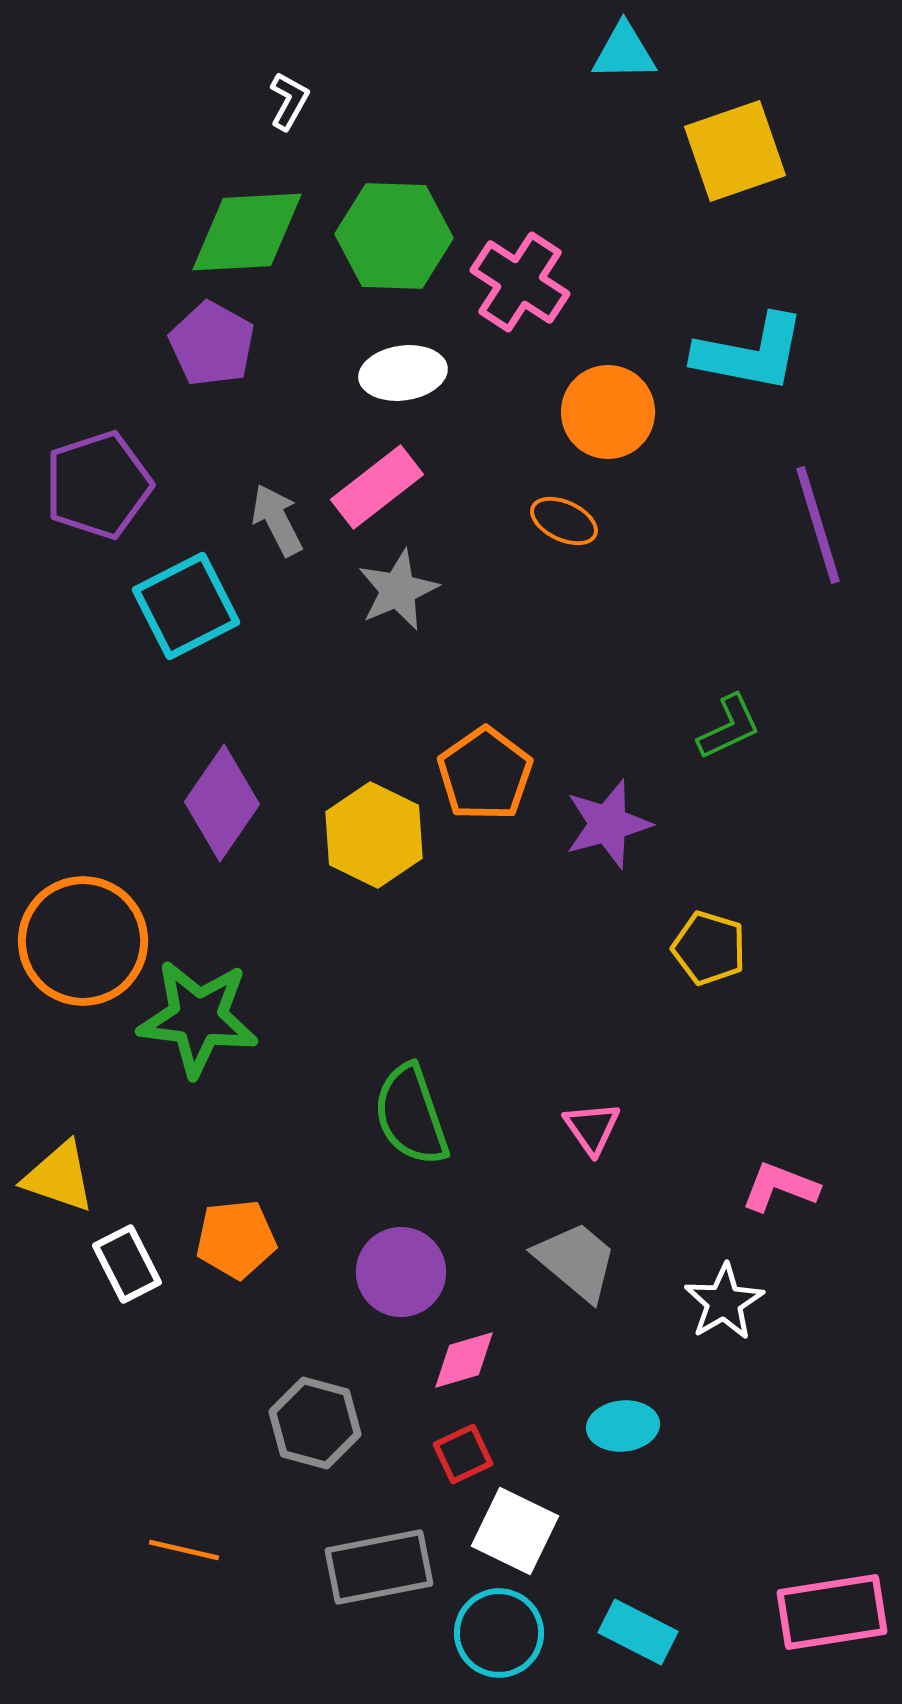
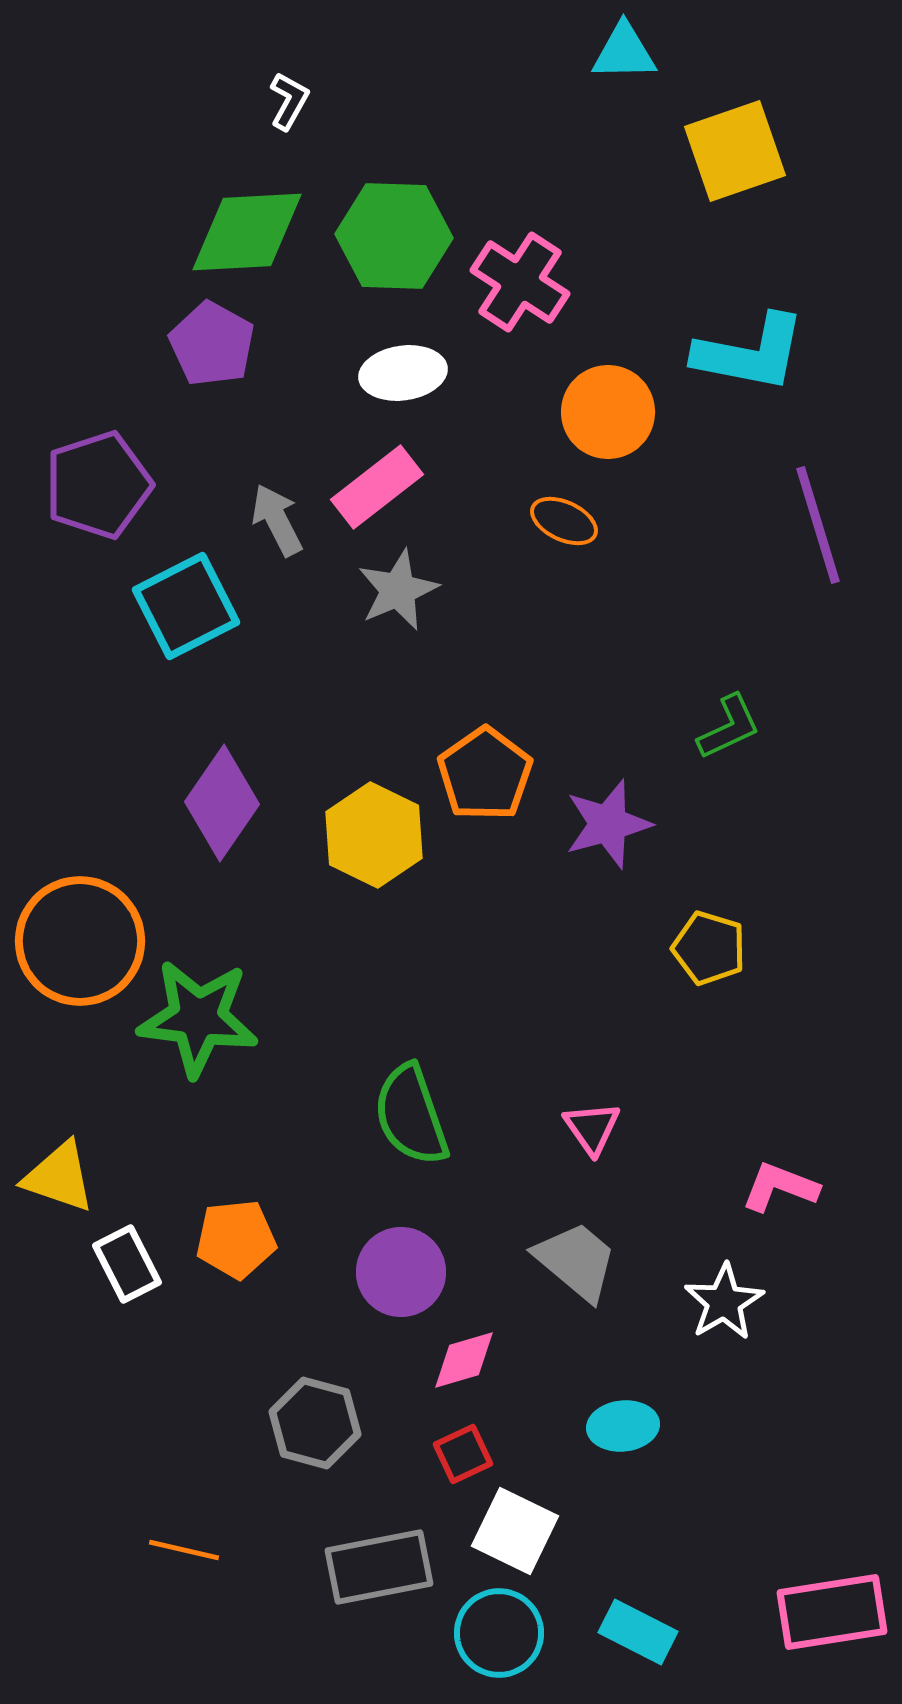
orange circle at (83, 941): moved 3 px left
